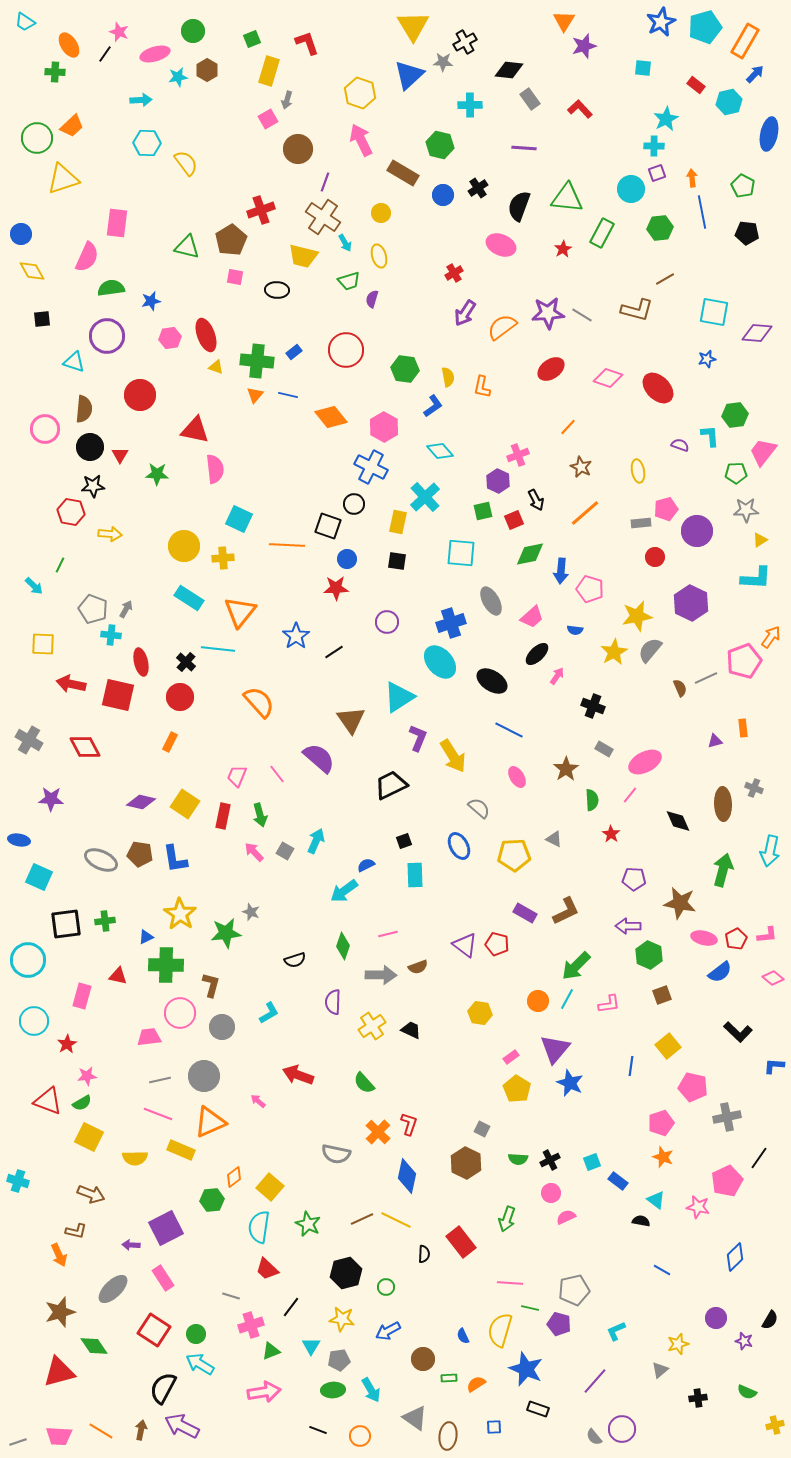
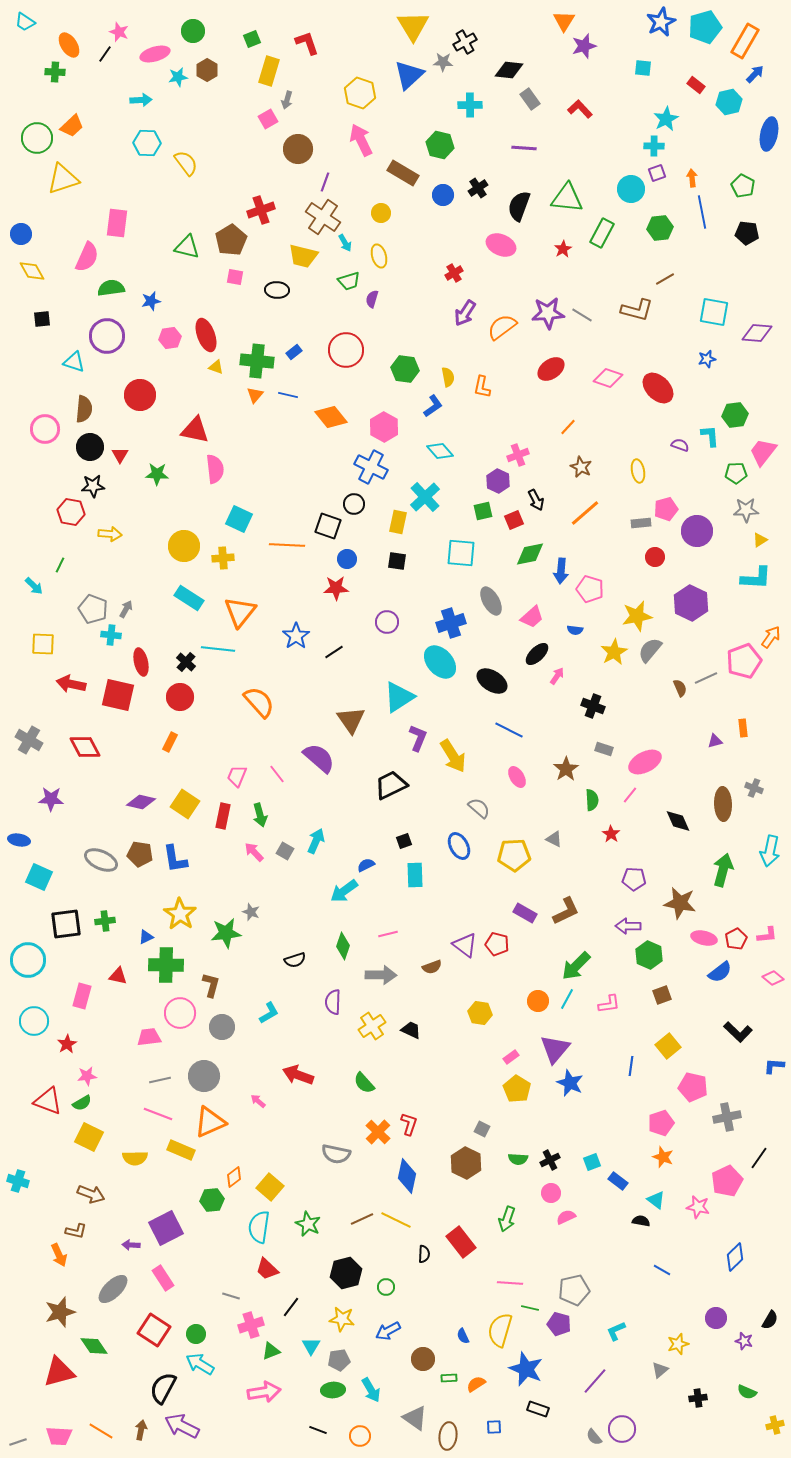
gray rectangle at (604, 749): rotated 12 degrees counterclockwise
brown semicircle at (418, 967): moved 14 px right
